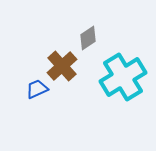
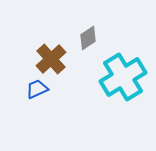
brown cross: moved 11 px left, 7 px up
